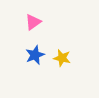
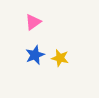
yellow star: moved 2 px left
